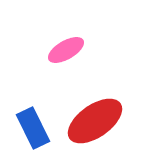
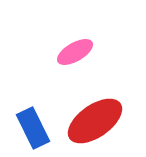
pink ellipse: moved 9 px right, 2 px down
